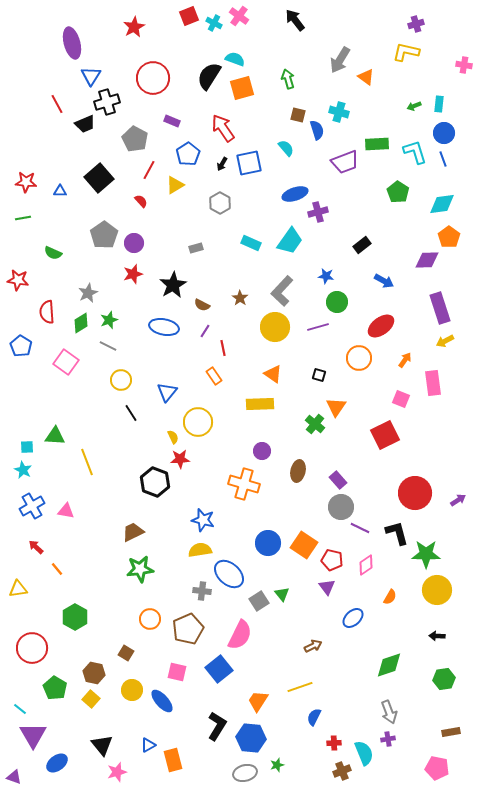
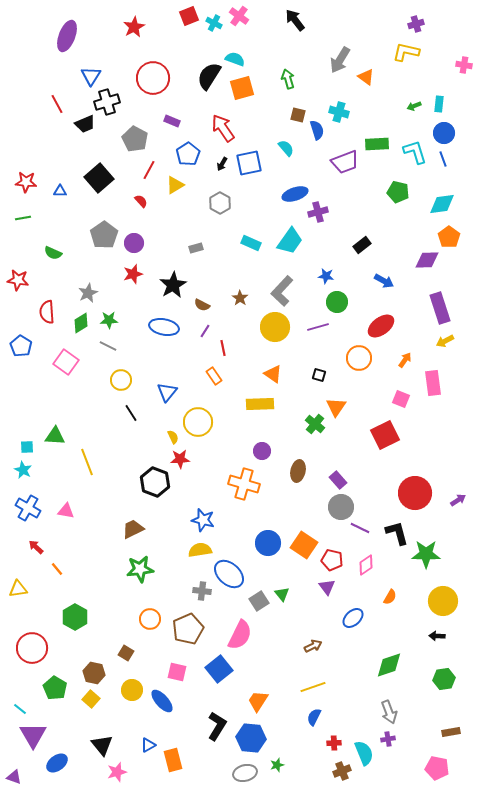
purple ellipse at (72, 43): moved 5 px left, 7 px up; rotated 36 degrees clockwise
green pentagon at (398, 192): rotated 20 degrees counterclockwise
green star at (109, 320): rotated 18 degrees clockwise
blue cross at (32, 506): moved 4 px left, 2 px down; rotated 30 degrees counterclockwise
brown trapezoid at (133, 532): moved 3 px up
yellow circle at (437, 590): moved 6 px right, 11 px down
yellow line at (300, 687): moved 13 px right
